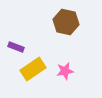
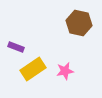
brown hexagon: moved 13 px right, 1 px down
